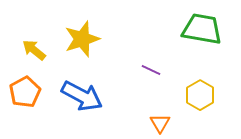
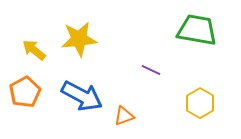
green trapezoid: moved 5 px left, 1 px down
yellow star: moved 3 px left; rotated 12 degrees clockwise
yellow hexagon: moved 8 px down
orange triangle: moved 36 px left, 7 px up; rotated 40 degrees clockwise
